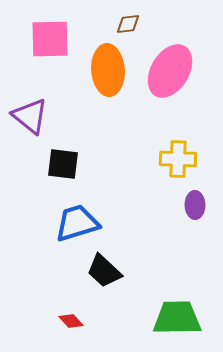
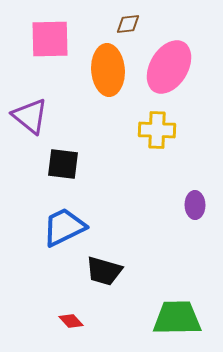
pink ellipse: moved 1 px left, 4 px up
yellow cross: moved 21 px left, 29 px up
blue trapezoid: moved 13 px left, 4 px down; rotated 9 degrees counterclockwise
black trapezoid: rotated 27 degrees counterclockwise
